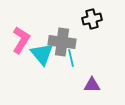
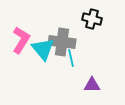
black cross: rotated 30 degrees clockwise
cyan triangle: moved 1 px right, 5 px up
